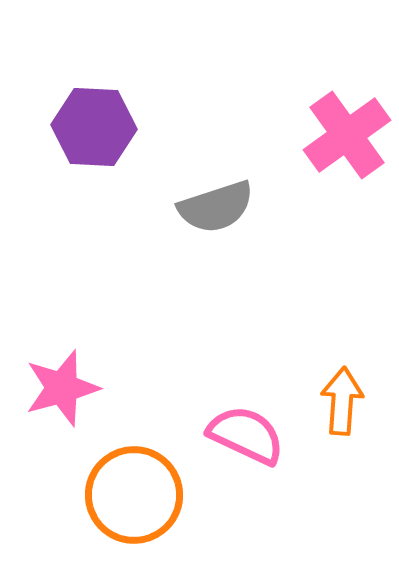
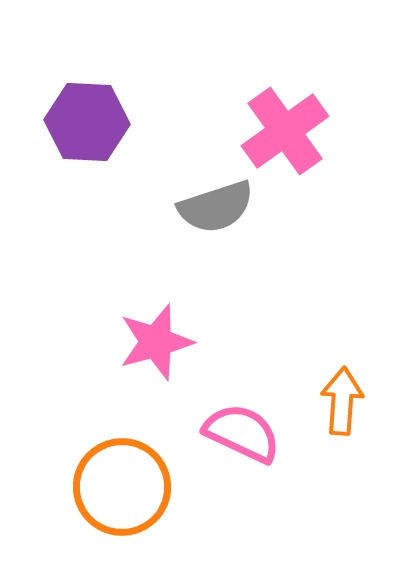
purple hexagon: moved 7 px left, 5 px up
pink cross: moved 62 px left, 4 px up
pink star: moved 94 px right, 46 px up
pink semicircle: moved 4 px left, 2 px up
orange circle: moved 12 px left, 8 px up
